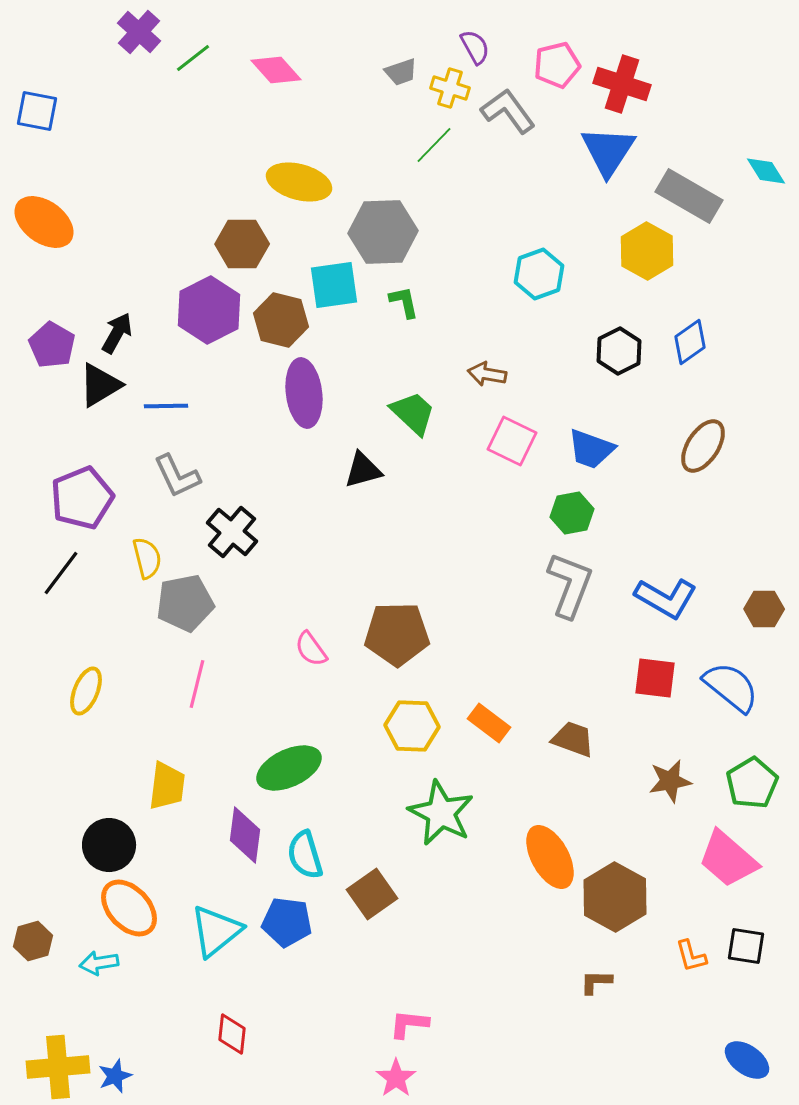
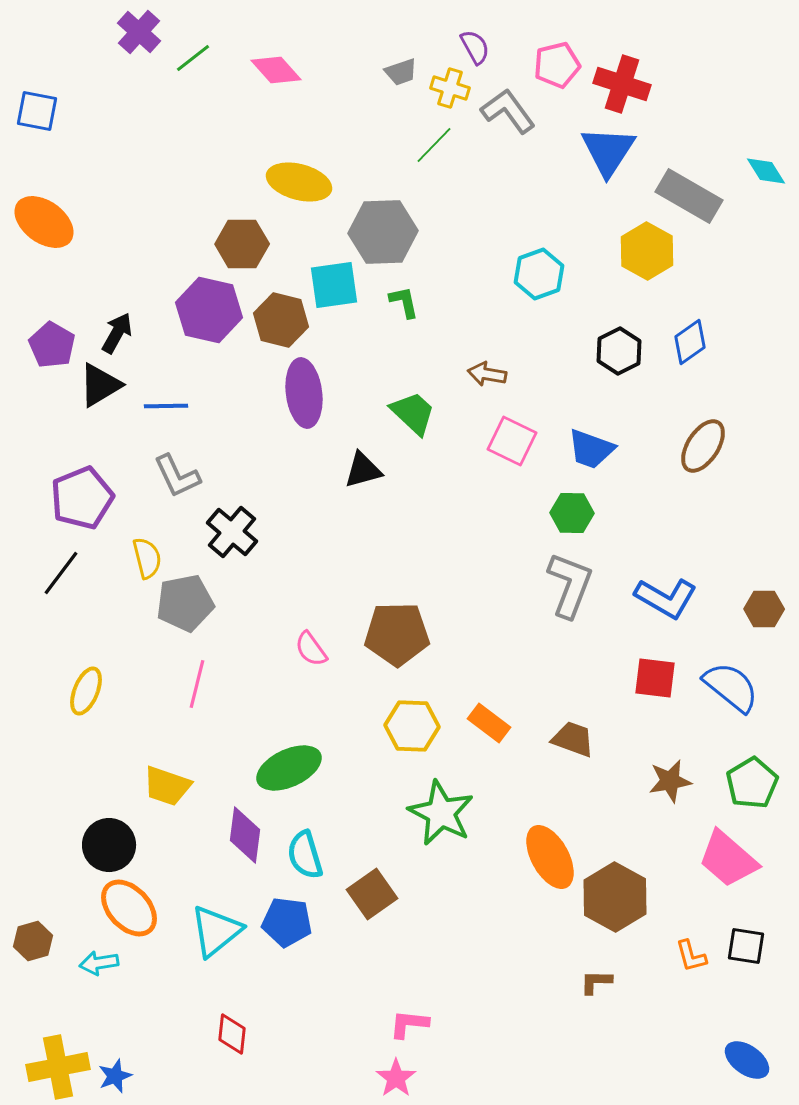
purple hexagon at (209, 310): rotated 20 degrees counterclockwise
green hexagon at (572, 513): rotated 12 degrees clockwise
yellow trapezoid at (167, 786): rotated 102 degrees clockwise
yellow cross at (58, 1067): rotated 6 degrees counterclockwise
